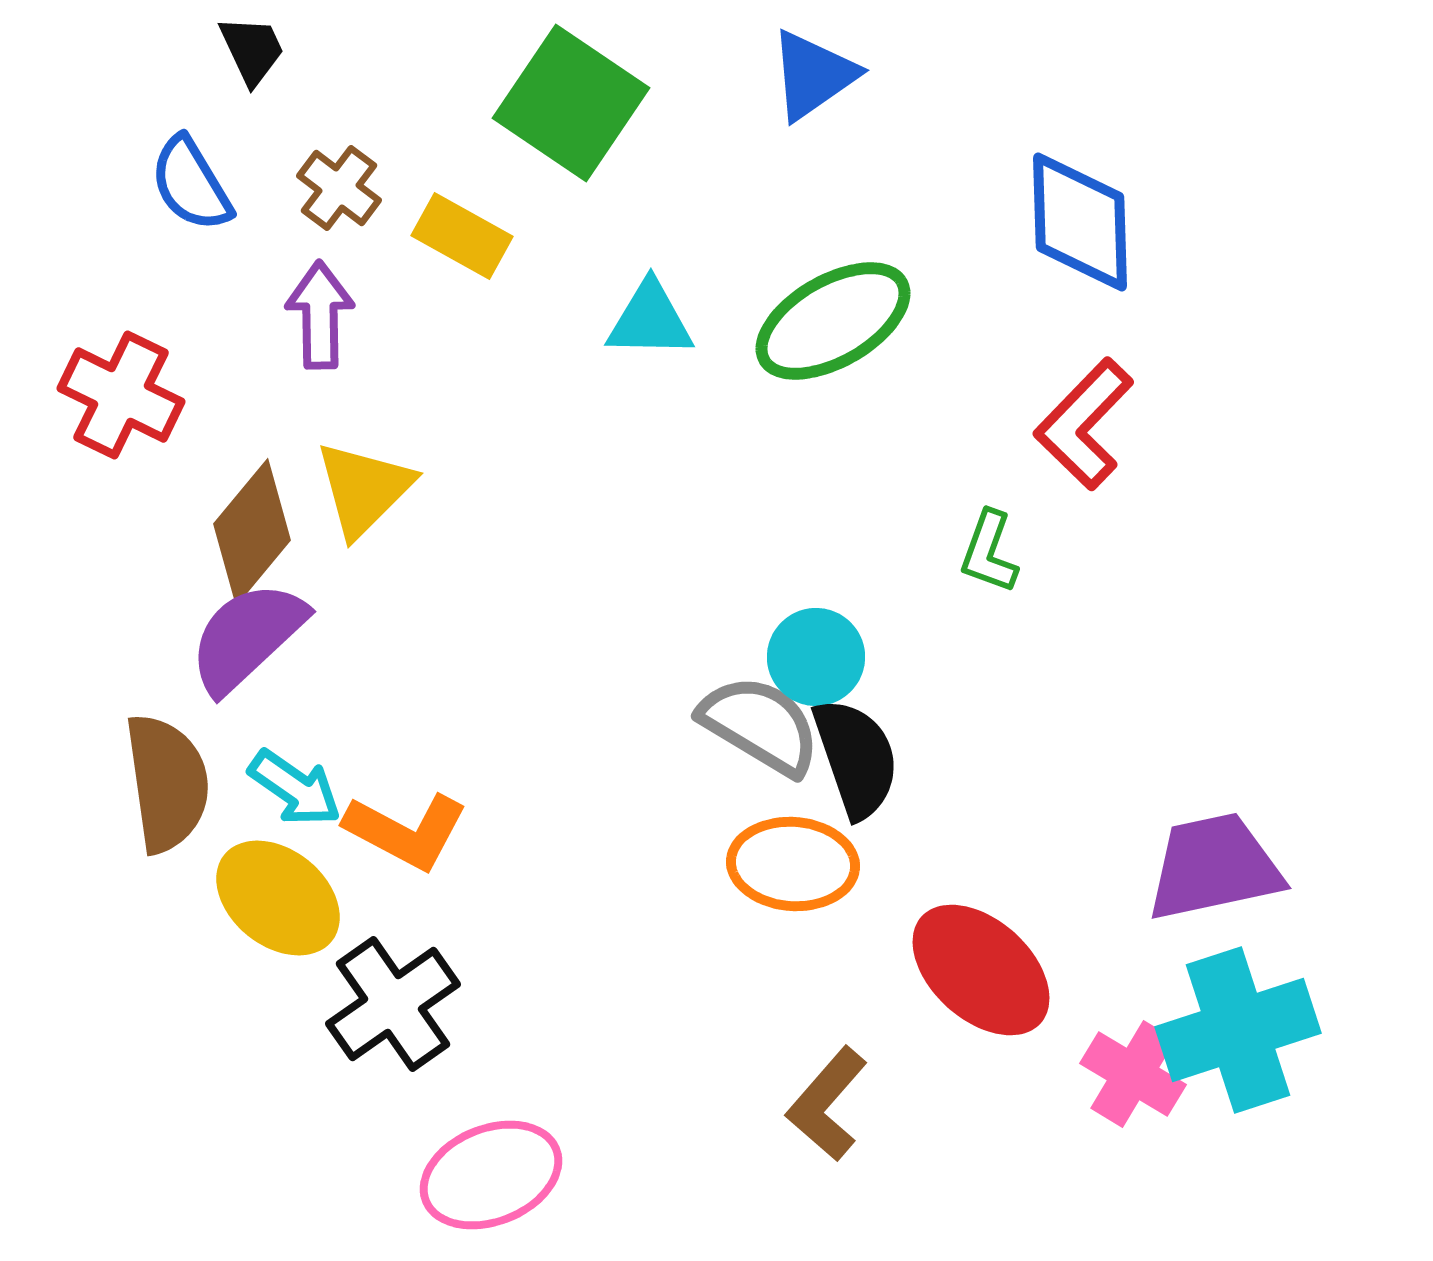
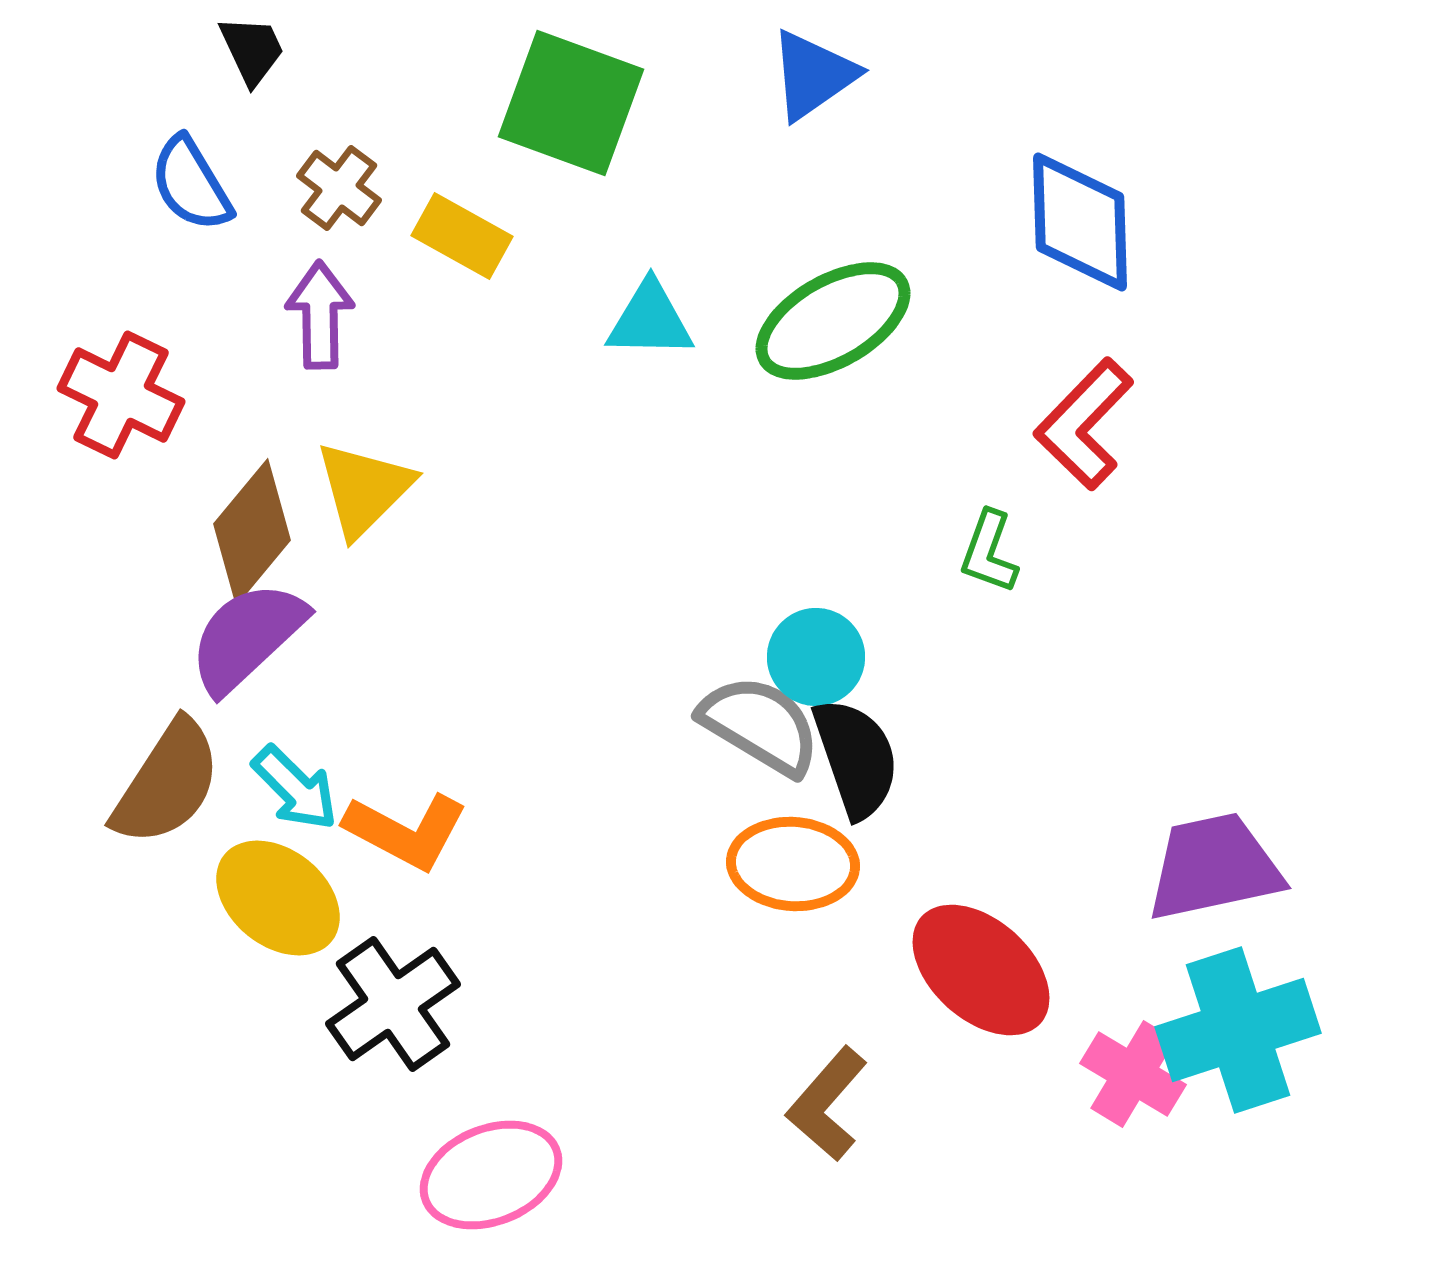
green square: rotated 14 degrees counterclockwise
brown semicircle: rotated 41 degrees clockwise
cyan arrow: rotated 10 degrees clockwise
